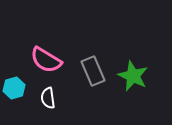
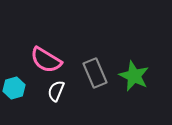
gray rectangle: moved 2 px right, 2 px down
green star: moved 1 px right
white semicircle: moved 8 px right, 7 px up; rotated 30 degrees clockwise
